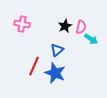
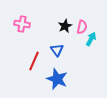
pink semicircle: moved 1 px right
cyan arrow: rotated 96 degrees counterclockwise
blue triangle: rotated 24 degrees counterclockwise
red line: moved 5 px up
blue star: moved 2 px right, 6 px down
